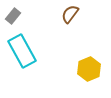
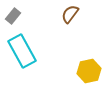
yellow hexagon: moved 2 px down; rotated 10 degrees clockwise
